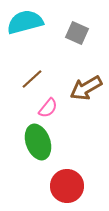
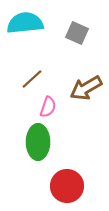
cyan semicircle: moved 1 px down; rotated 9 degrees clockwise
pink semicircle: moved 1 px up; rotated 20 degrees counterclockwise
green ellipse: rotated 20 degrees clockwise
